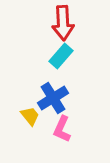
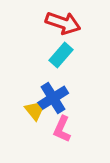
red arrow: rotated 68 degrees counterclockwise
cyan rectangle: moved 1 px up
yellow trapezoid: moved 4 px right, 5 px up
